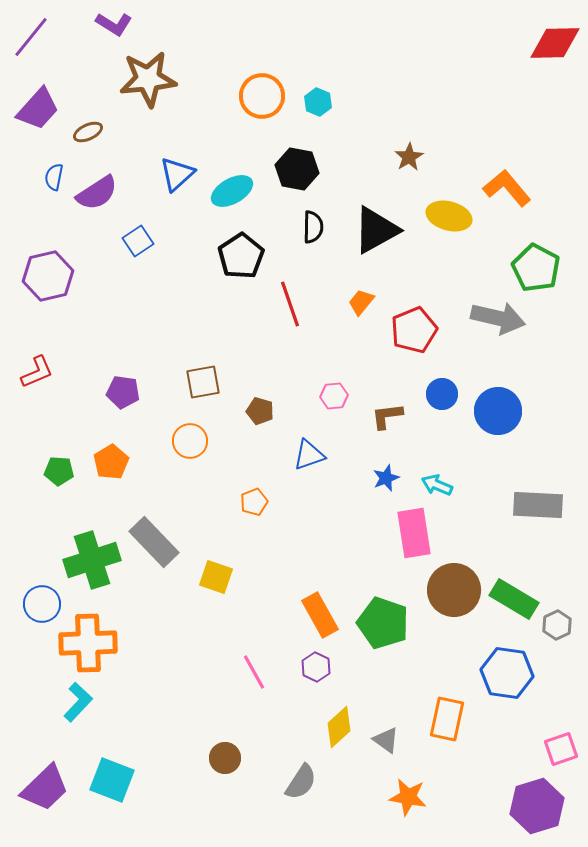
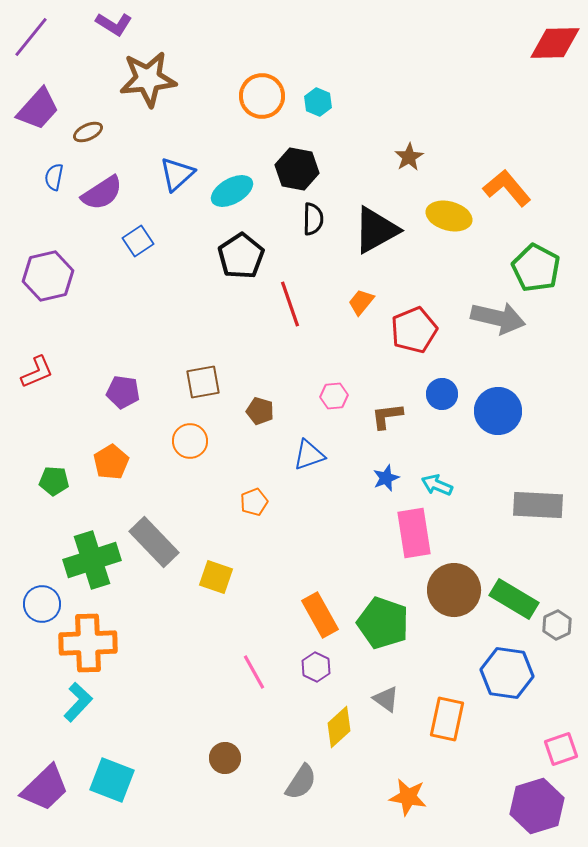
purple semicircle at (97, 193): moved 5 px right
black semicircle at (313, 227): moved 8 px up
green pentagon at (59, 471): moved 5 px left, 10 px down
gray triangle at (386, 740): moved 41 px up
